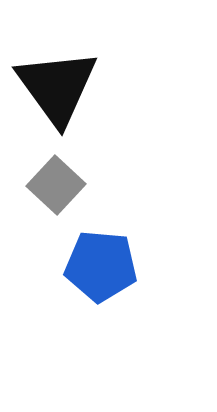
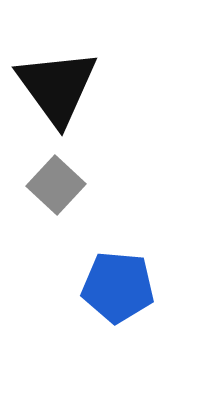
blue pentagon: moved 17 px right, 21 px down
